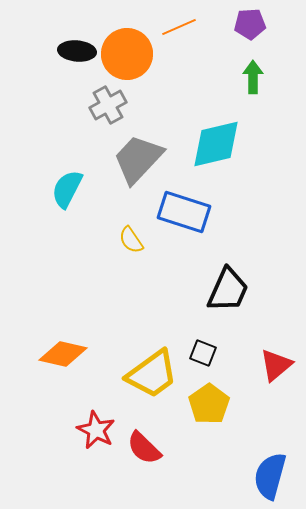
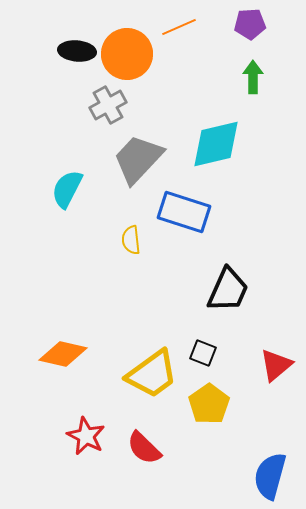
yellow semicircle: rotated 28 degrees clockwise
red star: moved 10 px left, 6 px down
